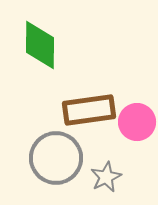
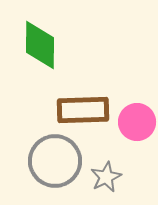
brown rectangle: moved 6 px left; rotated 6 degrees clockwise
gray circle: moved 1 px left, 3 px down
